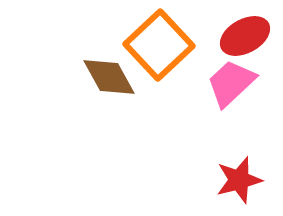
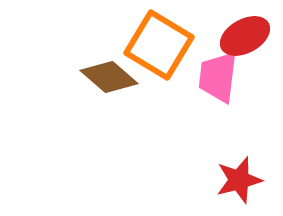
orange square: rotated 16 degrees counterclockwise
brown diamond: rotated 20 degrees counterclockwise
pink trapezoid: moved 13 px left, 6 px up; rotated 40 degrees counterclockwise
